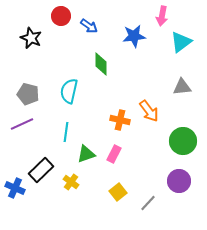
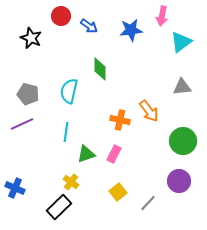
blue star: moved 3 px left, 6 px up
green diamond: moved 1 px left, 5 px down
black rectangle: moved 18 px right, 37 px down
